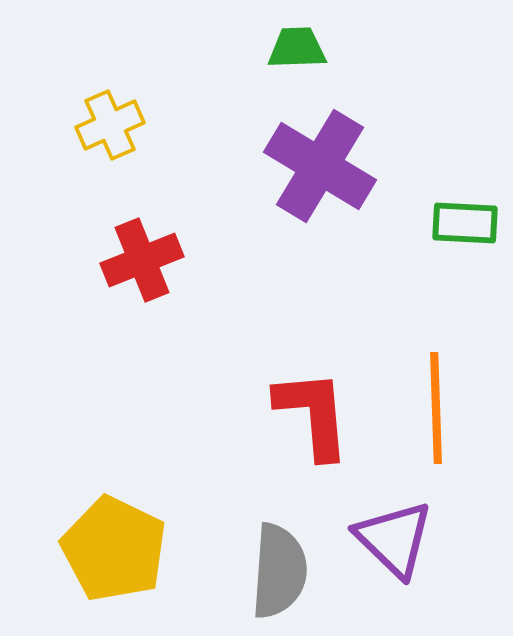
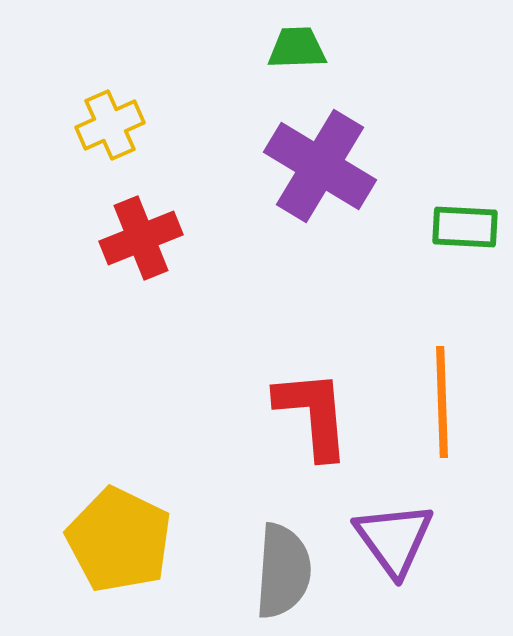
green rectangle: moved 4 px down
red cross: moved 1 px left, 22 px up
orange line: moved 6 px right, 6 px up
purple triangle: rotated 10 degrees clockwise
yellow pentagon: moved 5 px right, 9 px up
gray semicircle: moved 4 px right
